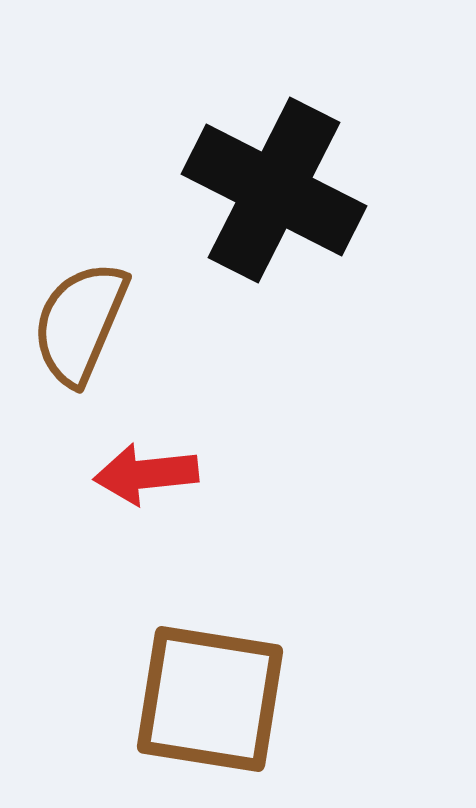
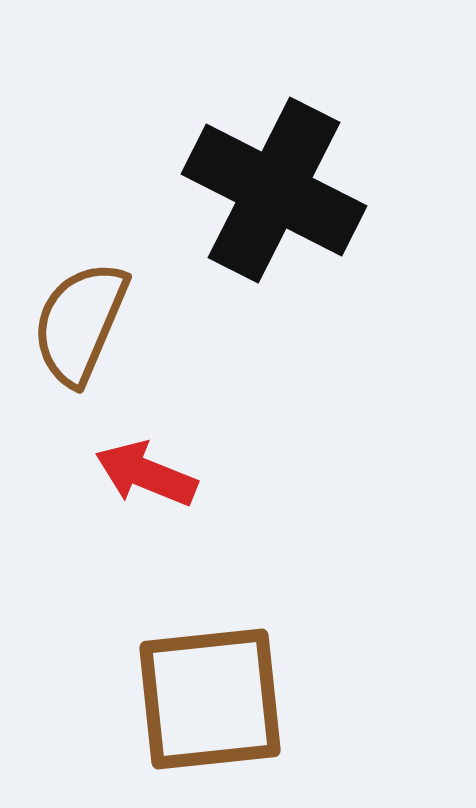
red arrow: rotated 28 degrees clockwise
brown square: rotated 15 degrees counterclockwise
